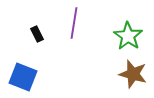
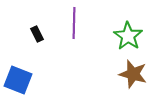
purple line: rotated 8 degrees counterclockwise
blue square: moved 5 px left, 3 px down
